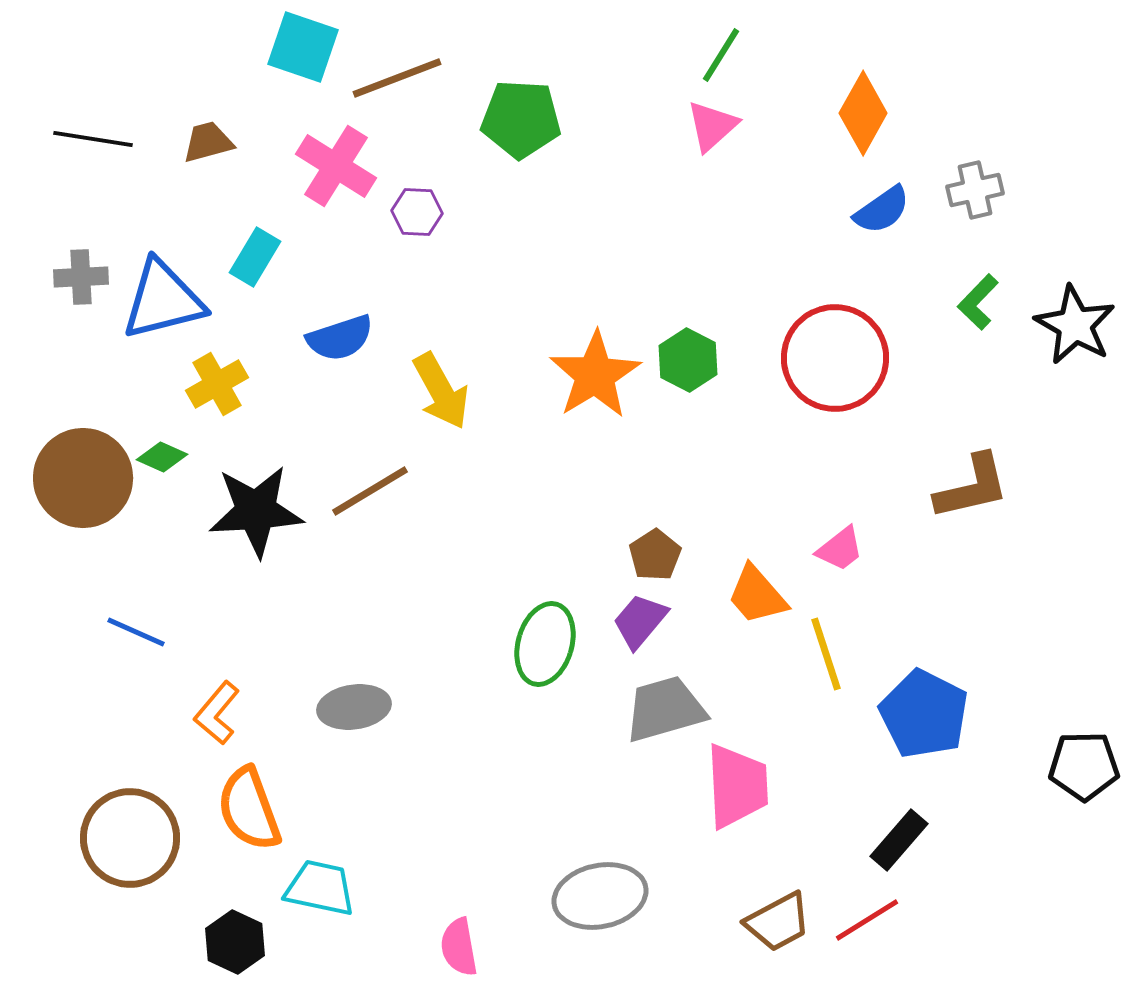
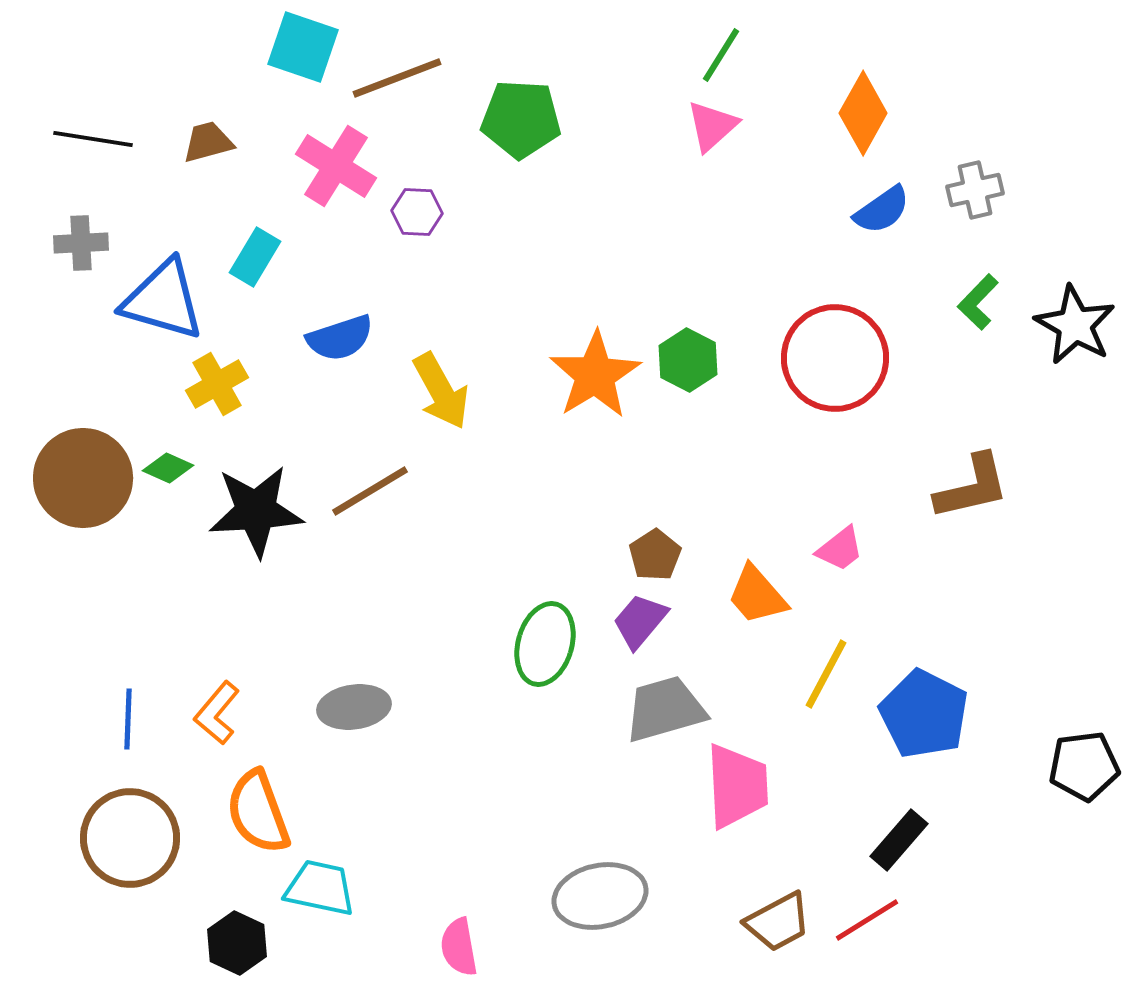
gray cross at (81, 277): moved 34 px up
blue triangle at (163, 300): rotated 30 degrees clockwise
green diamond at (162, 457): moved 6 px right, 11 px down
blue line at (136, 632): moved 8 px left, 87 px down; rotated 68 degrees clockwise
yellow line at (826, 654): moved 20 px down; rotated 46 degrees clockwise
black pentagon at (1084, 766): rotated 6 degrees counterclockwise
orange semicircle at (249, 809): moved 9 px right, 3 px down
black hexagon at (235, 942): moved 2 px right, 1 px down
